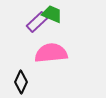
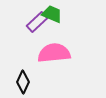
pink semicircle: moved 3 px right
black diamond: moved 2 px right
